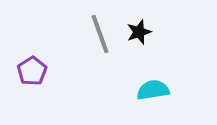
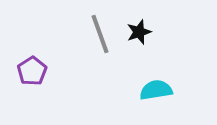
cyan semicircle: moved 3 px right
